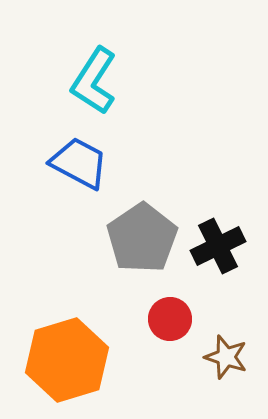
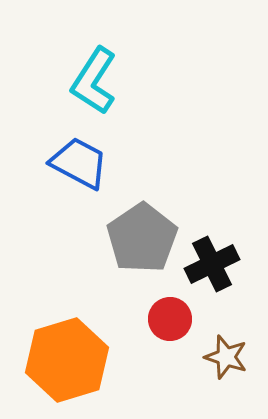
black cross: moved 6 px left, 18 px down
